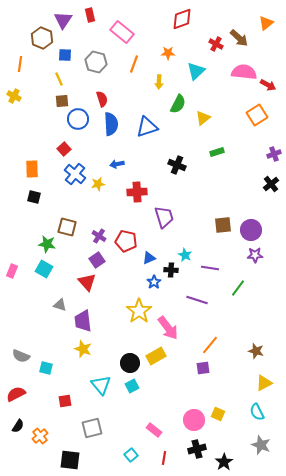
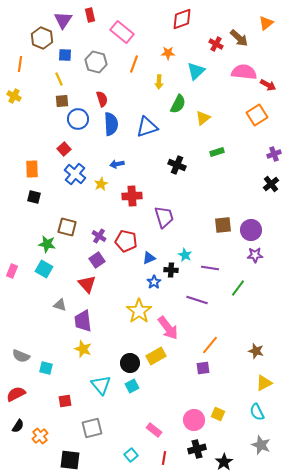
yellow star at (98, 184): moved 3 px right; rotated 16 degrees counterclockwise
red cross at (137, 192): moved 5 px left, 4 px down
red triangle at (87, 282): moved 2 px down
